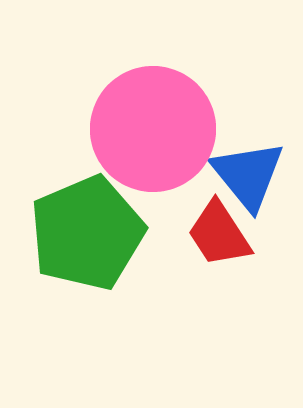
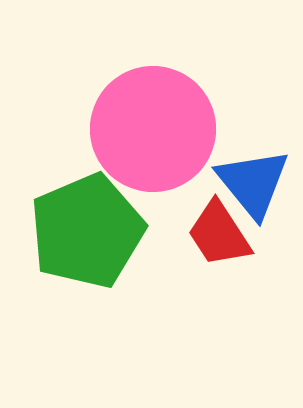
blue triangle: moved 5 px right, 8 px down
green pentagon: moved 2 px up
